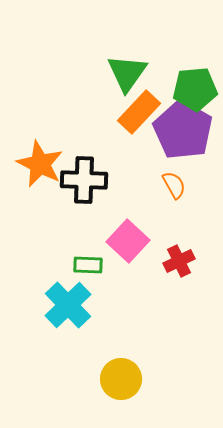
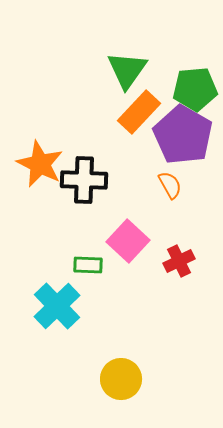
green triangle: moved 3 px up
purple pentagon: moved 5 px down
orange semicircle: moved 4 px left
cyan cross: moved 11 px left, 1 px down
